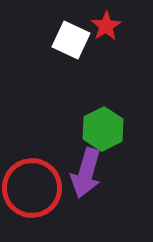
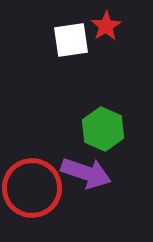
white square: rotated 33 degrees counterclockwise
green hexagon: rotated 9 degrees counterclockwise
purple arrow: rotated 87 degrees counterclockwise
